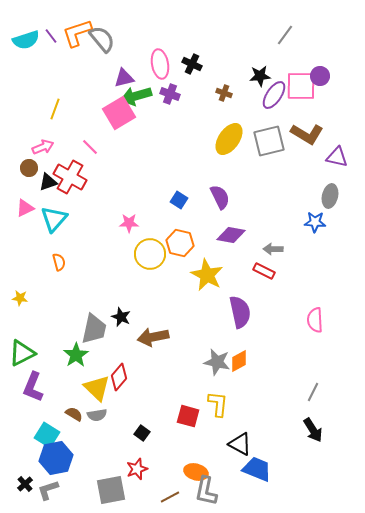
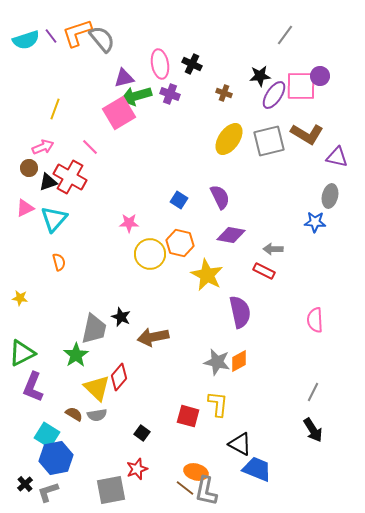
gray L-shape at (48, 490): moved 2 px down
brown line at (170, 497): moved 15 px right, 9 px up; rotated 66 degrees clockwise
